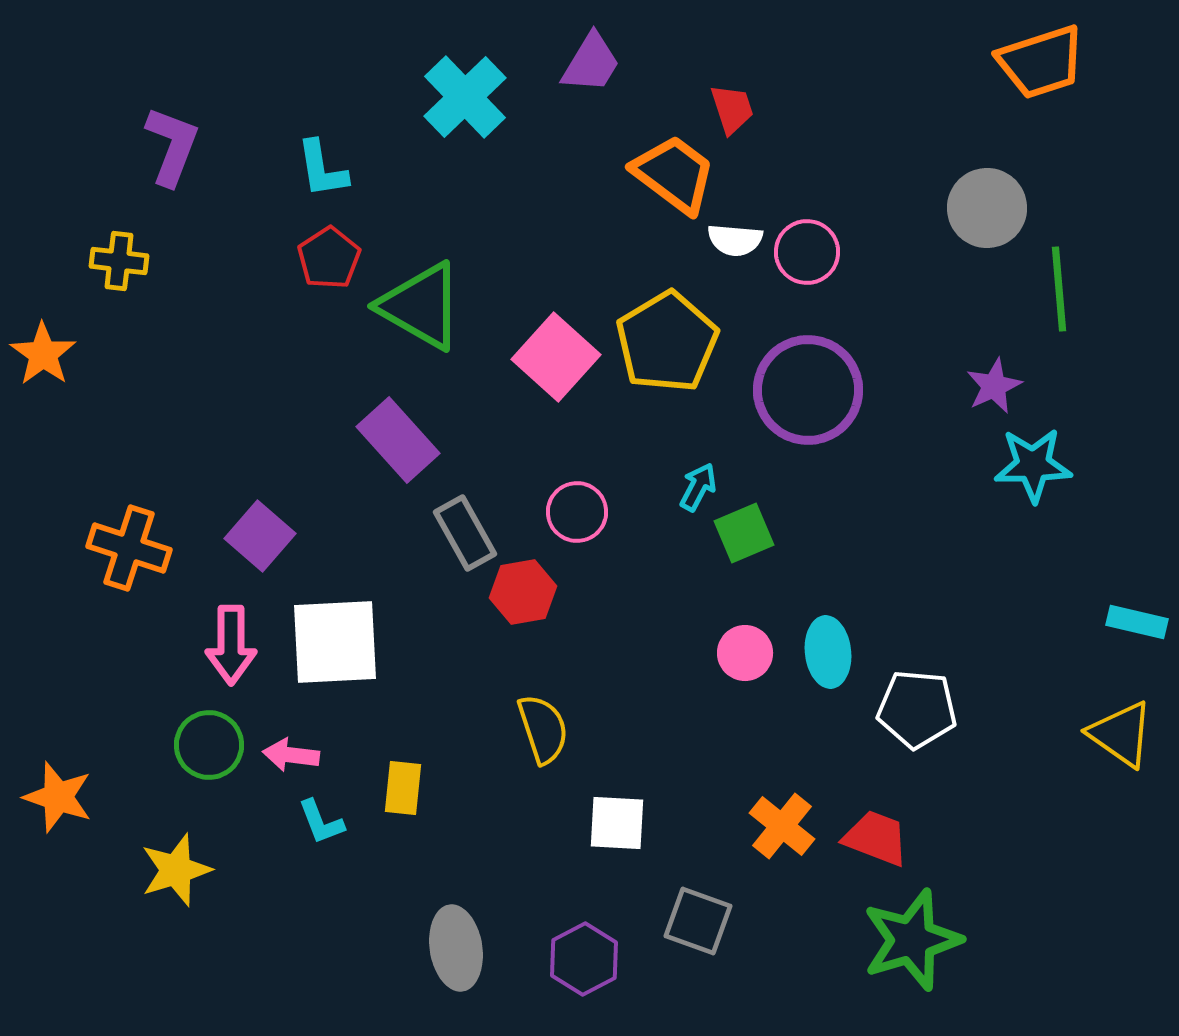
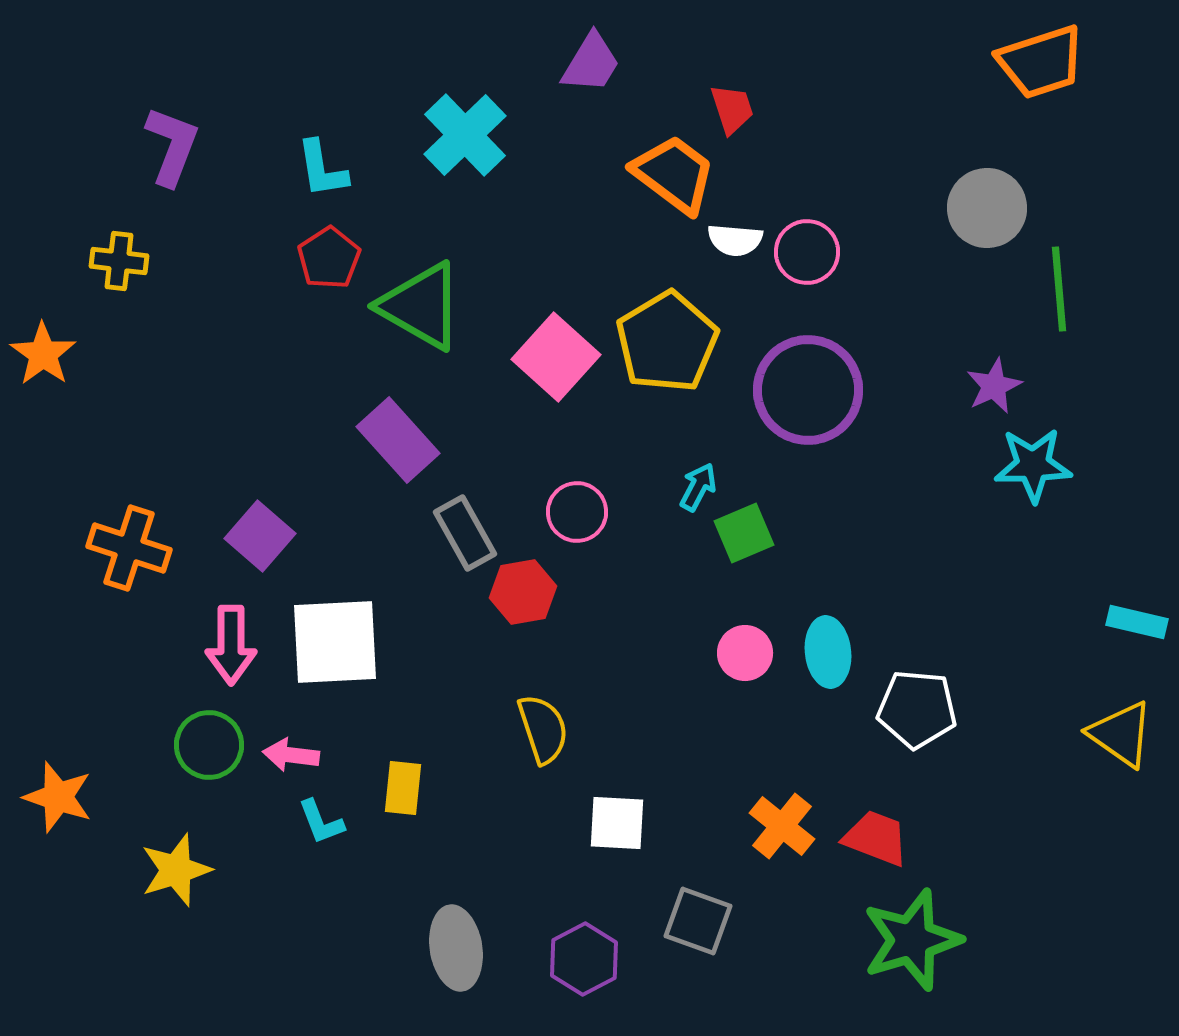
cyan cross at (465, 97): moved 38 px down
